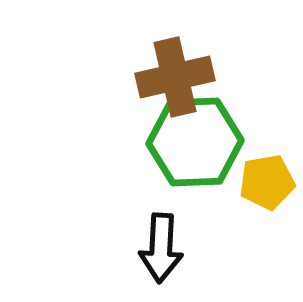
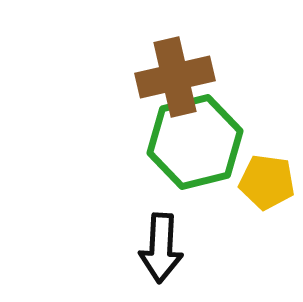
green hexagon: rotated 12 degrees counterclockwise
yellow pentagon: rotated 18 degrees clockwise
